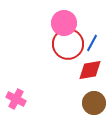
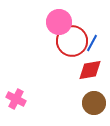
pink circle: moved 5 px left, 1 px up
red circle: moved 4 px right, 3 px up
